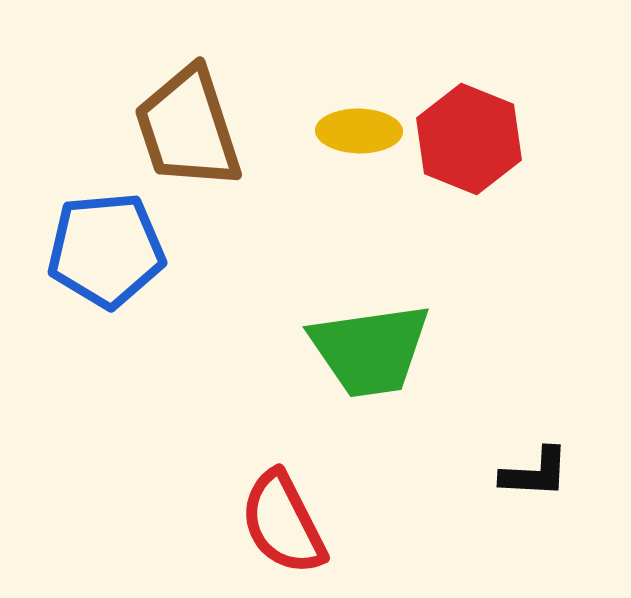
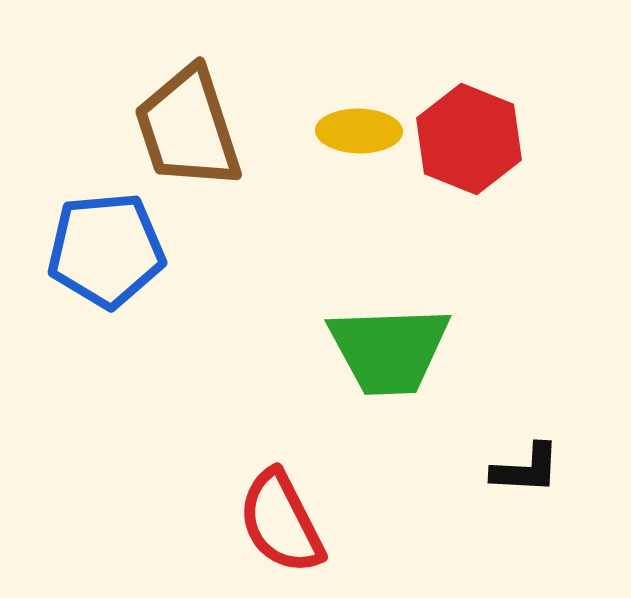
green trapezoid: moved 19 px right; rotated 6 degrees clockwise
black L-shape: moved 9 px left, 4 px up
red semicircle: moved 2 px left, 1 px up
